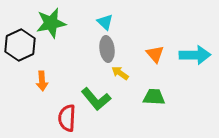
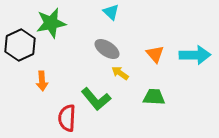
cyan triangle: moved 6 px right, 10 px up
gray ellipse: rotated 50 degrees counterclockwise
